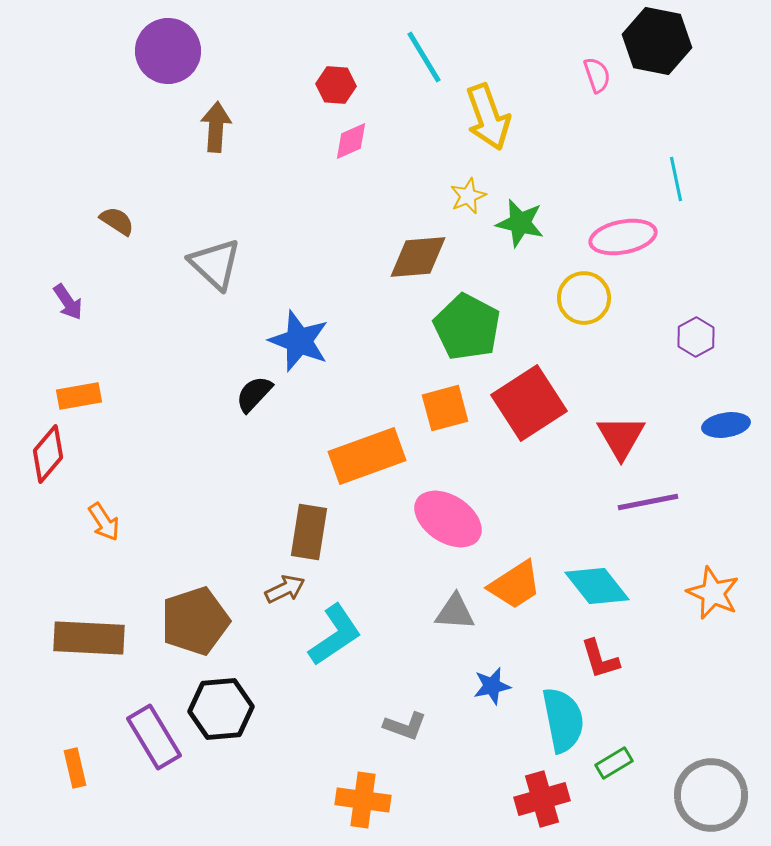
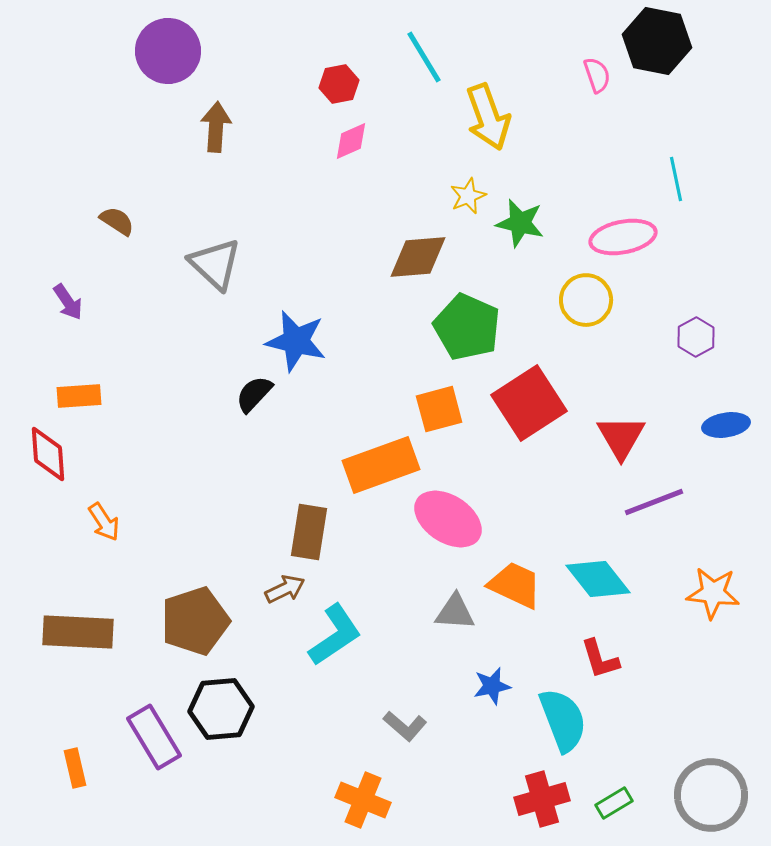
red hexagon at (336, 85): moved 3 px right, 1 px up; rotated 15 degrees counterclockwise
yellow circle at (584, 298): moved 2 px right, 2 px down
green pentagon at (467, 327): rotated 4 degrees counterclockwise
blue star at (299, 341): moved 3 px left; rotated 8 degrees counterclockwise
orange rectangle at (79, 396): rotated 6 degrees clockwise
orange square at (445, 408): moved 6 px left, 1 px down
red diamond at (48, 454): rotated 44 degrees counterclockwise
orange rectangle at (367, 456): moved 14 px right, 9 px down
purple line at (648, 502): moved 6 px right; rotated 10 degrees counterclockwise
orange trapezoid at (515, 585): rotated 122 degrees counterclockwise
cyan diamond at (597, 586): moved 1 px right, 7 px up
orange star at (713, 593): rotated 18 degrees counterclockwise
brown rectangle at (89, 638): moved 11 px left, 6 px up
cyan semicircle at (563, 720): rotated 10 degrees counterclockwise
gray L-shape at (405, 726): rotated 21 degrees clockwise
green rectangle at (614, 763): moved 40 px down
orange cross at (363, 800): rotated 14 degrees clockwise
